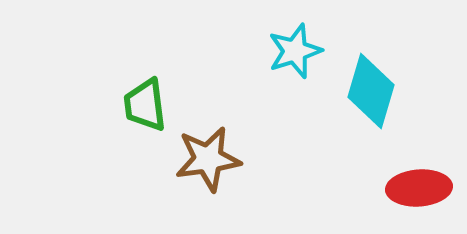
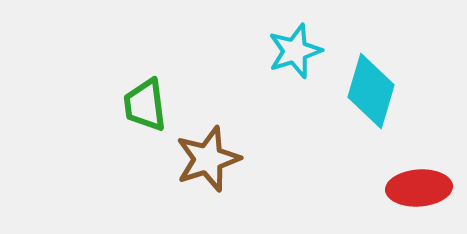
brown star: rotated 10 degrees counterclockwise
